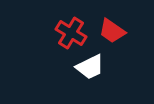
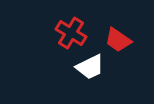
red trapezoid: moved 6 px right, 9 px down
